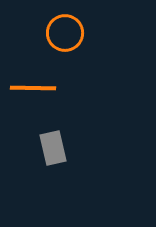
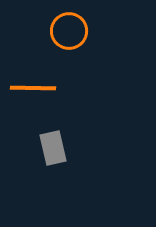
orange circle: moved 4 px right, 2 px up
